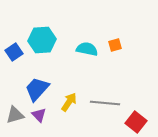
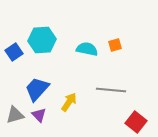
gray line: moved 6 px right, 13 px up
